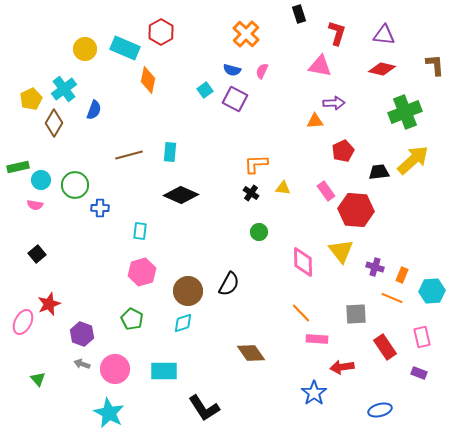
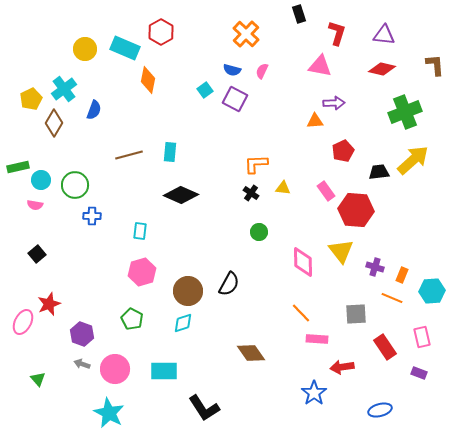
blue cross at (100, 208): moved 8 px left, 8 px down
